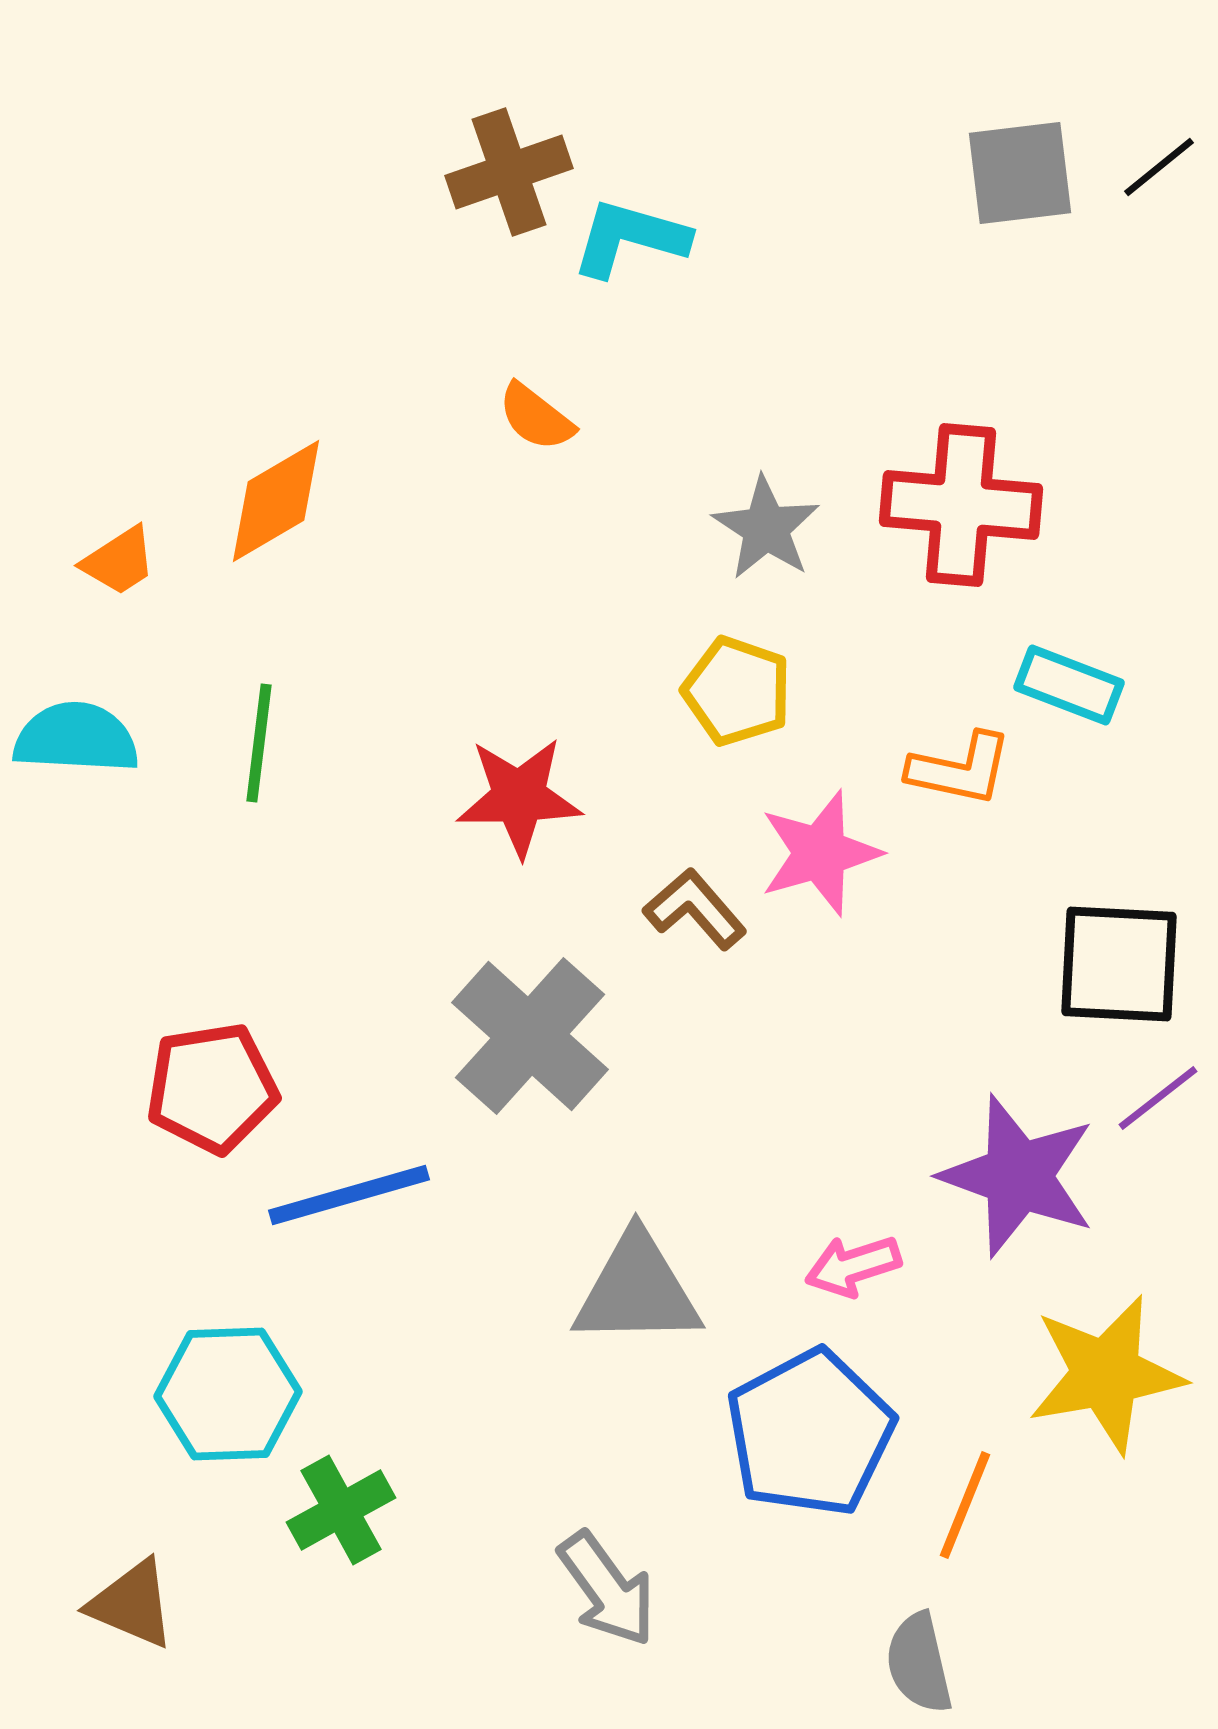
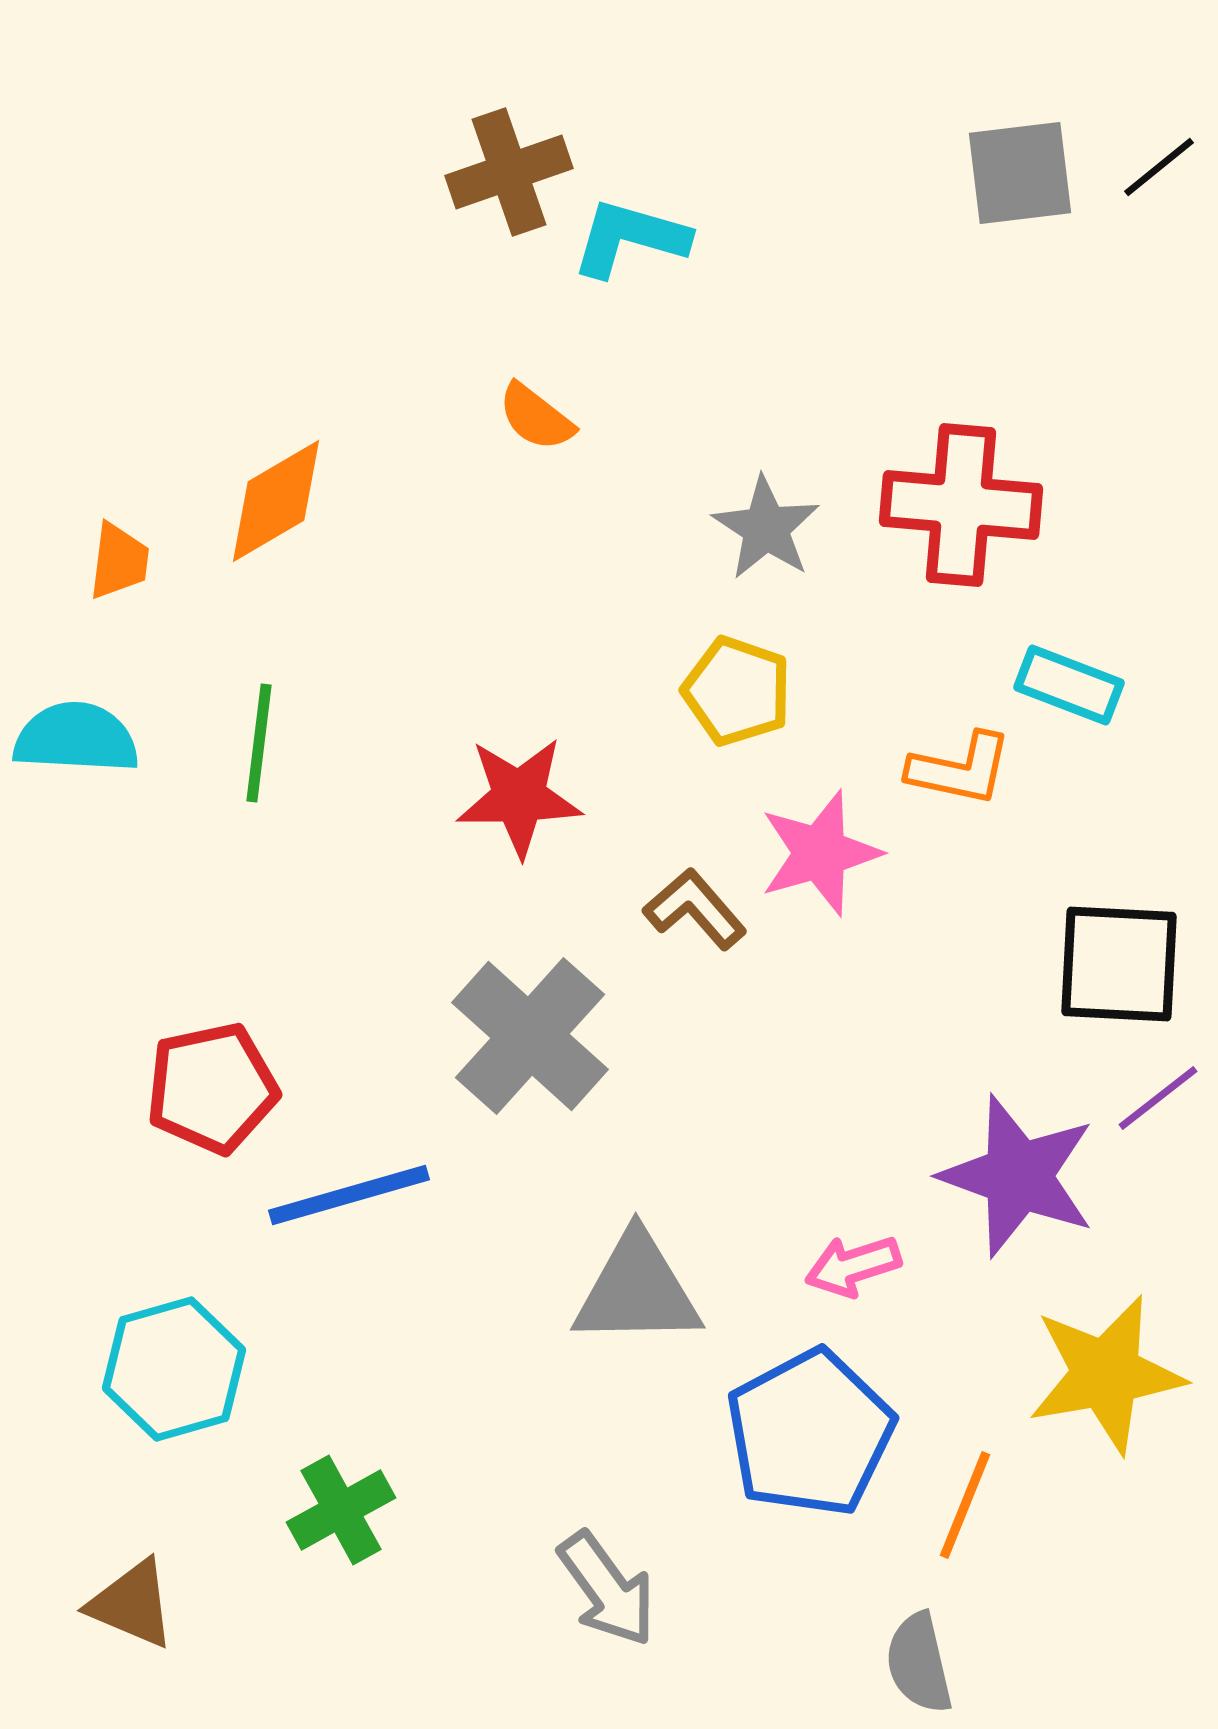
orange trapezoid: rotated 50 degrees counterclockwise
red pentagon: rotated 3 degrees counterclockwise
cyan hexagon: moved 54 px left, 25 px up; rotated 14 degrees counterclockwise
